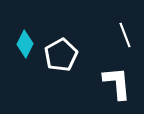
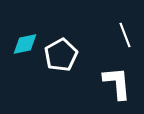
cyan diamond: rotated 52 degrees clockwise
